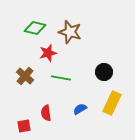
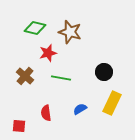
red square: moved 5 px left; rotated 16 degrees clockwise
